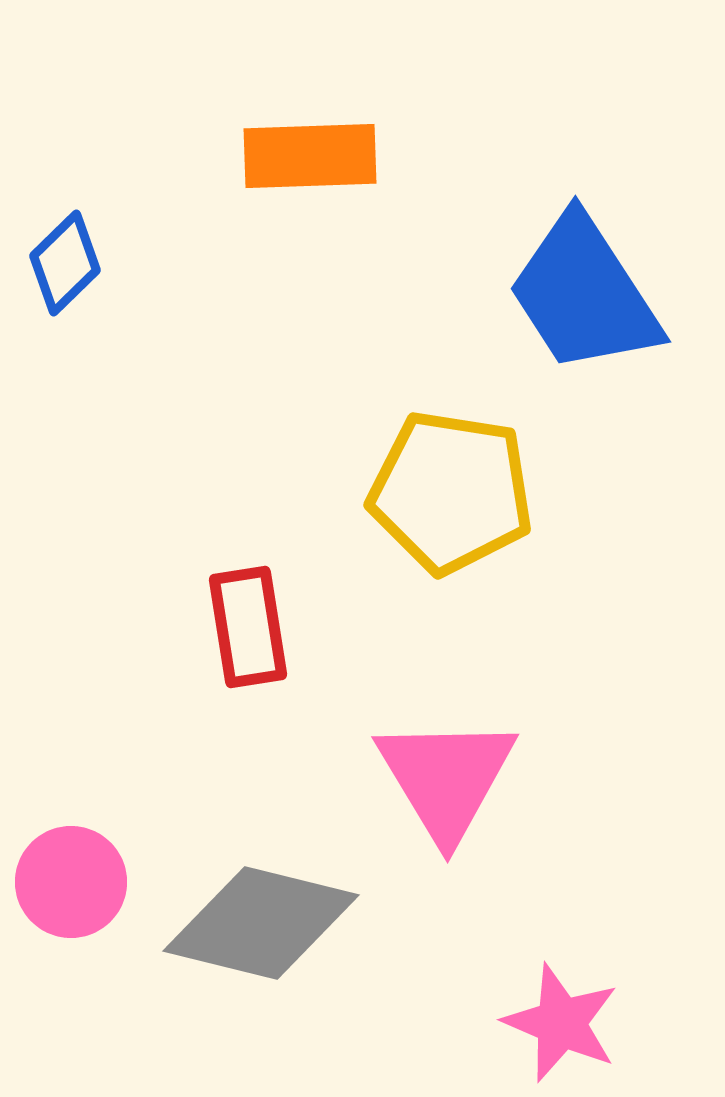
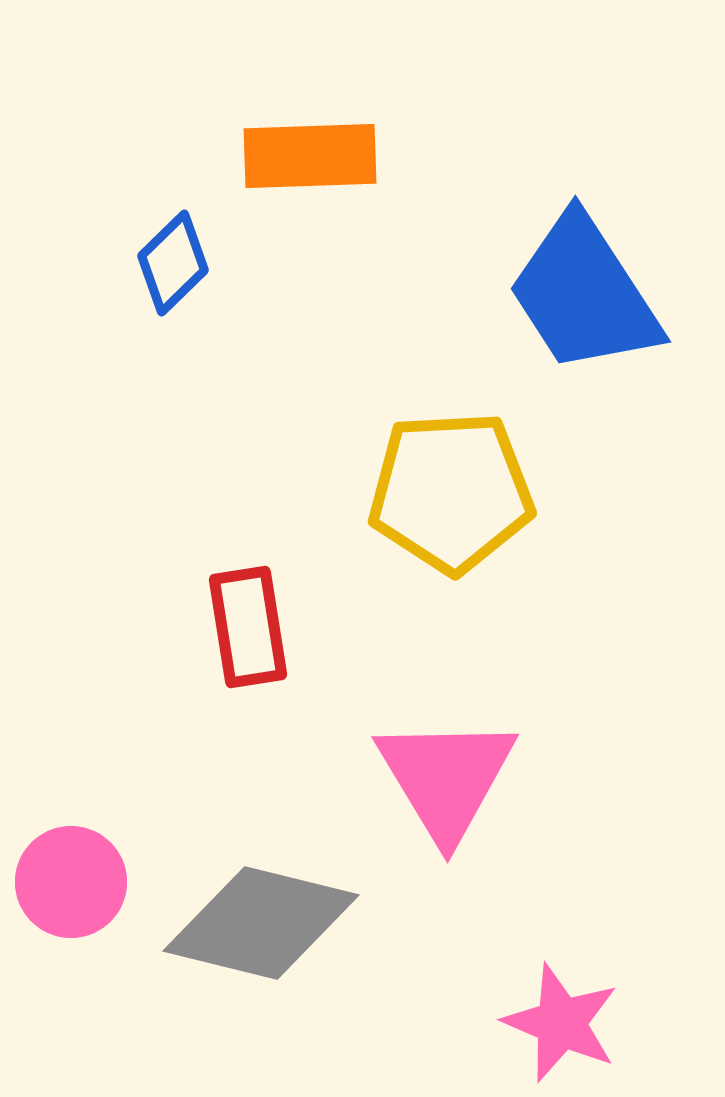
blue diamond: moved 108 px right
yellow pentagon: rotated 12 degrees counterclockwise
